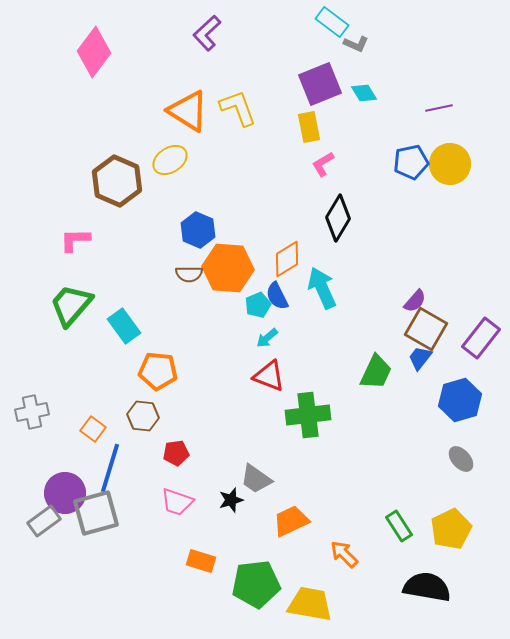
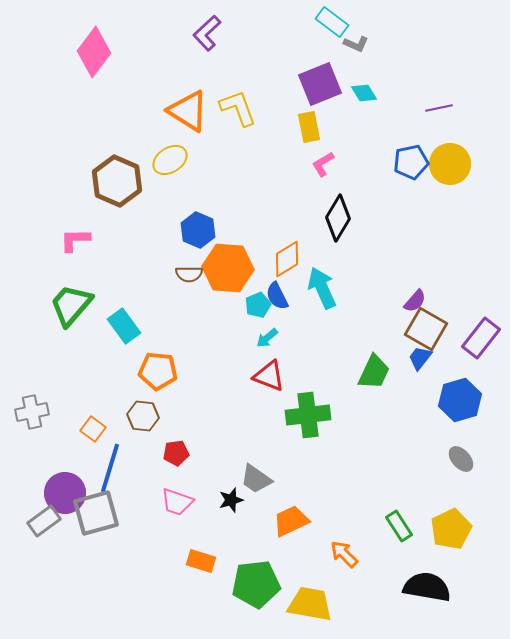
green trapezoid at (376, 372): moved 2 px left
